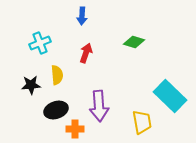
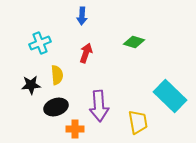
black ellipse: moved 3 px up
yellow trapezoid: moved 4 px left
